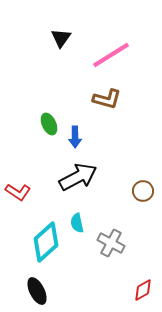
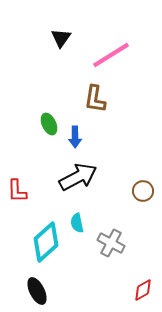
brown L-shape: moved 12 px left; rotated 84 degrees clockwise
red L-shape: moved 1 px left, 1 px up; rotated 55 degrees clockwise
